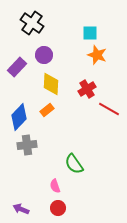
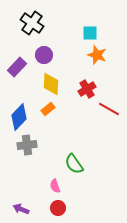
orange rectangle: moved 1 px right, 1 px up
